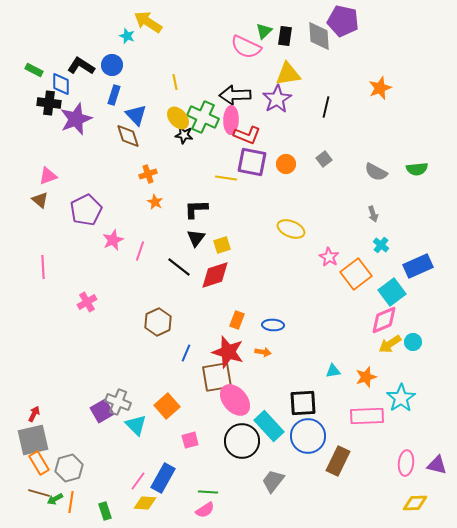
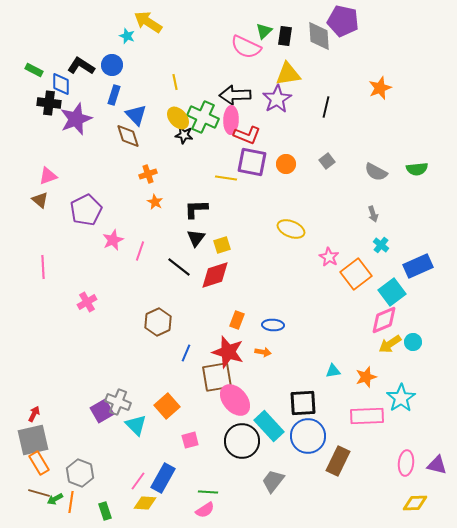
gray square at (324, 159): moved 3 px right, 2 px down
gray hexagon at (69, 468): moved 11 px right, 5 px down; rotated 24 degrees counterclockwise
